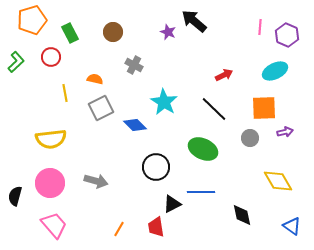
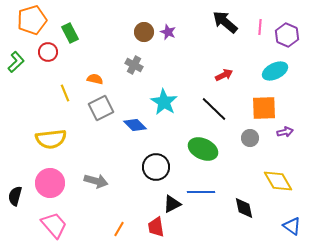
black arrow: moved 31 px right, 1 px down
brown circle: moved 31 px right
red circle: moved 3 px left, 5 px up
yellow line: rotated 12 degrees counterclockwise
black diamond: moved 2 px right, 7 px up
